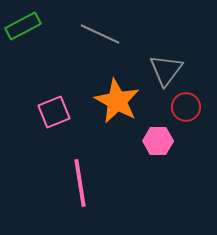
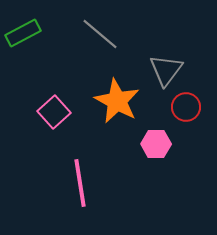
green rectangle: moved 7 px down
gray line: rotated 15 degrees clockwise
pink square: rotated 20 degrees counterclockwise
pink hexagon: moved 2 px left, 3 px down
